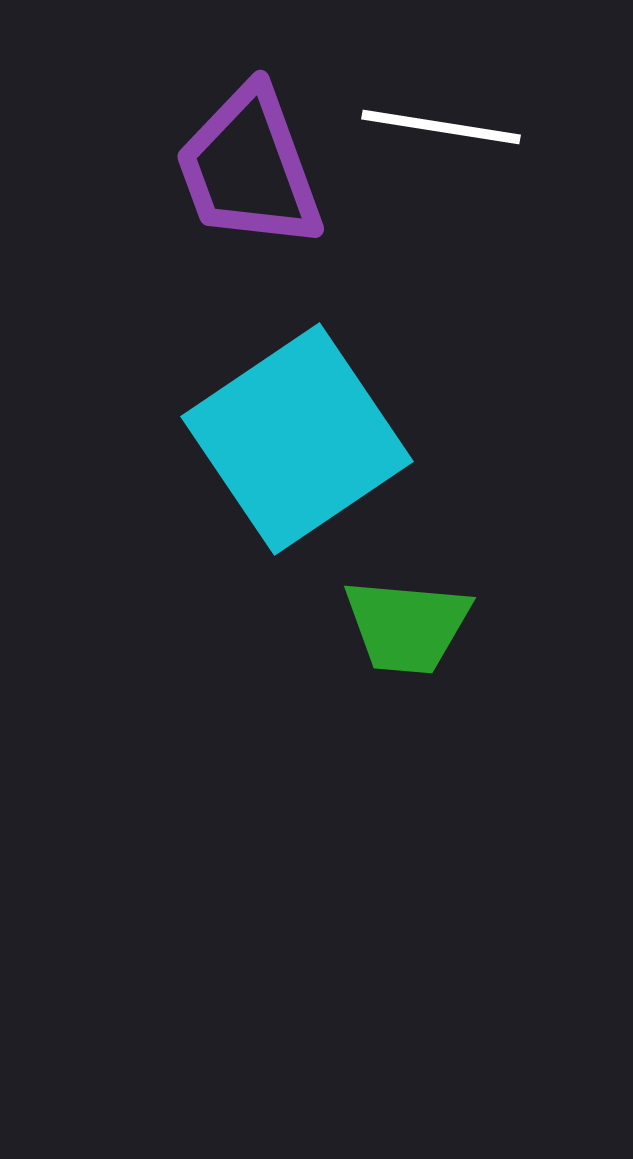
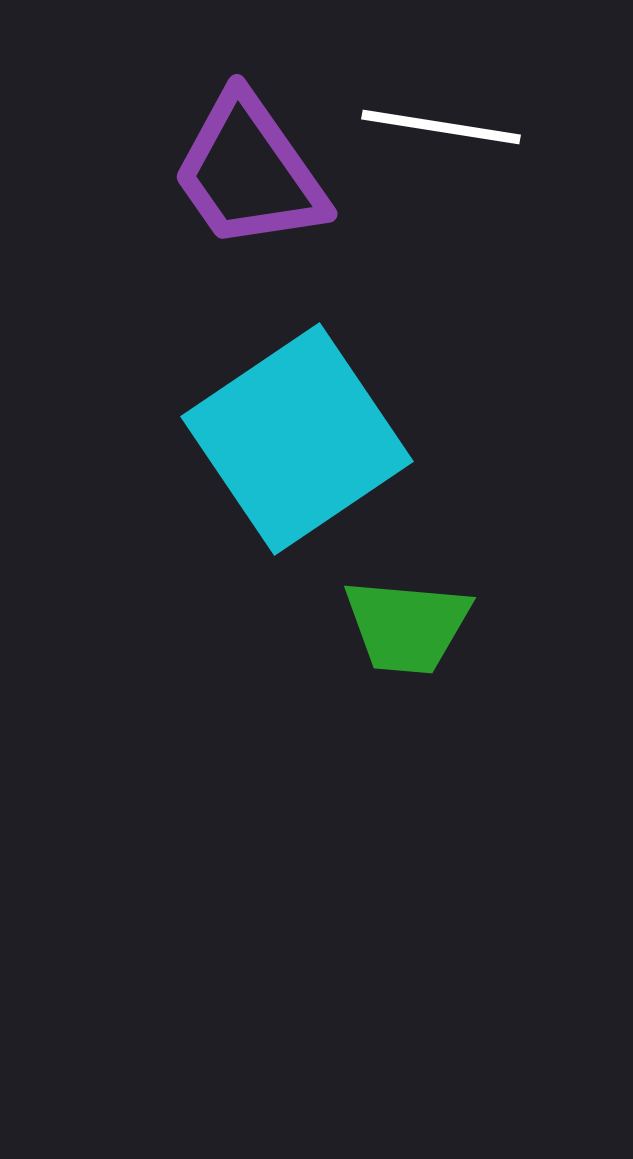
purple trapezoid: moved 4 px down; rotated 15 degrees counterclockwise
